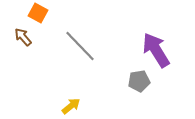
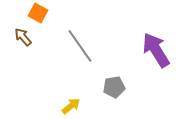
gray line: rotated 9 degrees clockwise
gray pentagon: moved 25 px left, 6 px down
